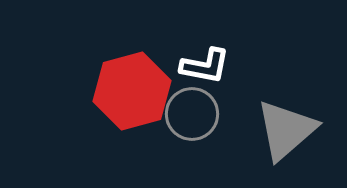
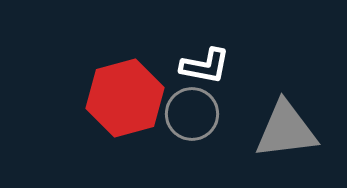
red hexagon: moved 7 px left, 7 px down
gray triangle: rotated 34 degrees clockwise
